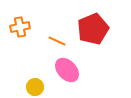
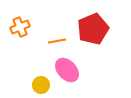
orange cross: rotated 12 degrees counterclockwise
orange line: rotated 36 degrees counterclockwise
yellow circle: moved 6 px right, 2 px up
